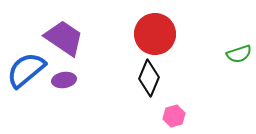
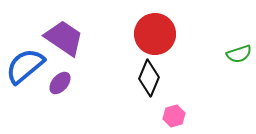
blue semicircle: moved 1 px left, 4 px up
purple ellipse: moved 4 px left, 3 px down; rotated 40 degrees counterclockwise
